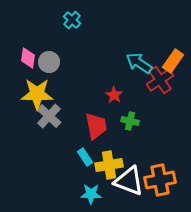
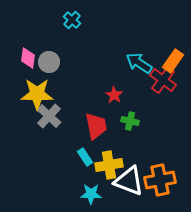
red cross: moved 3 px right; rotated 20 degrees counterclockwise
